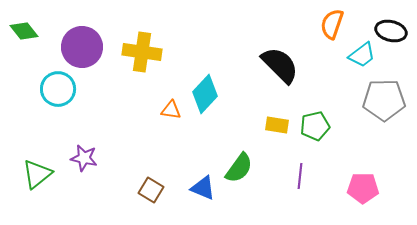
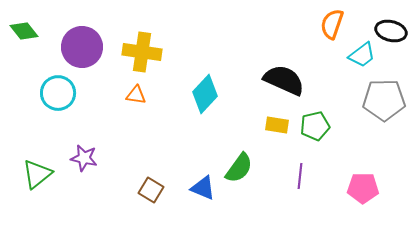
black semicircle: moved 4 px right, 15 px down; rotated 21 degrees counterclockwise
cyan circle: moved 4 px down
orange triangle: moved 35 px left, 15 px up
